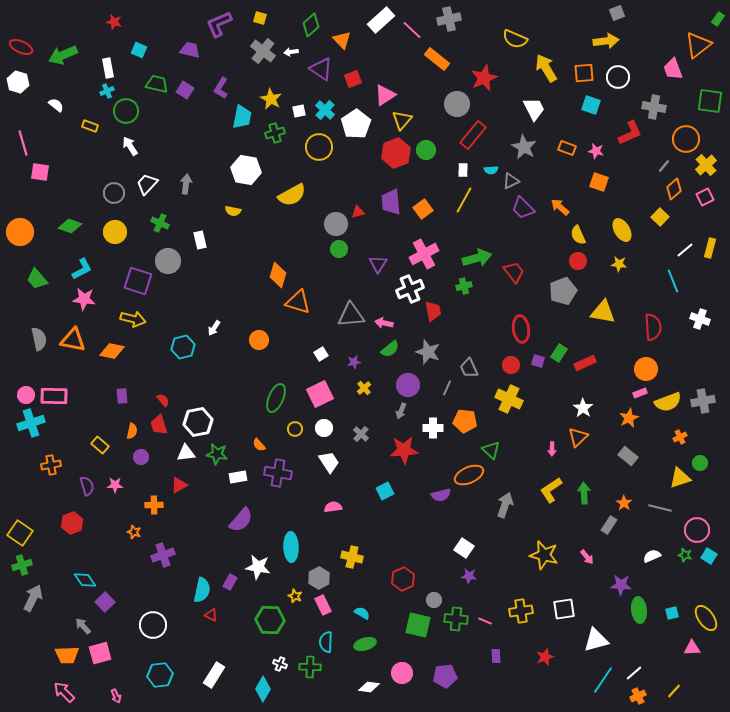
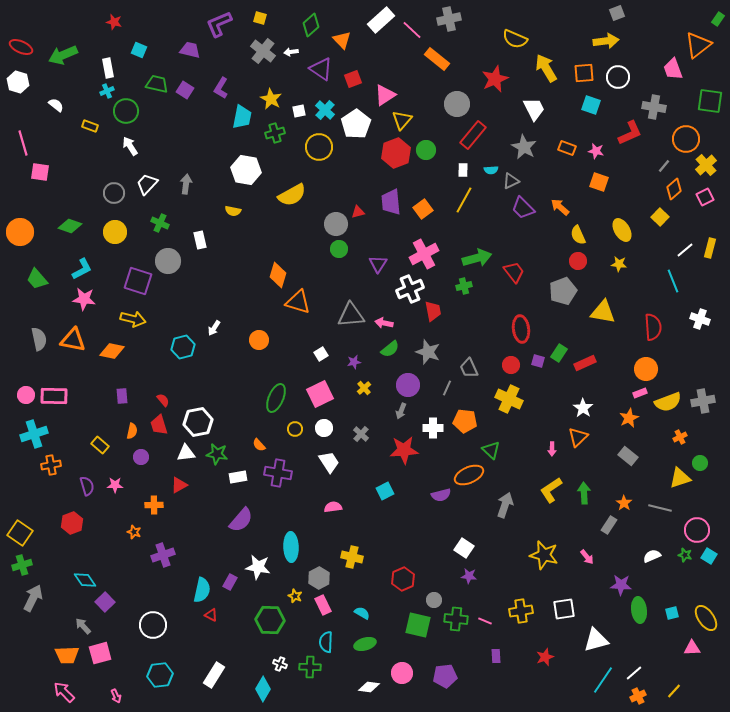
red star at (484, 78): moved 11 px right, 1 px down
cyan cross at (31, 423): moved 3 px right, 11 px down
